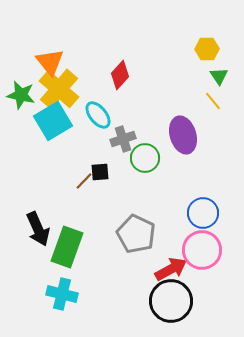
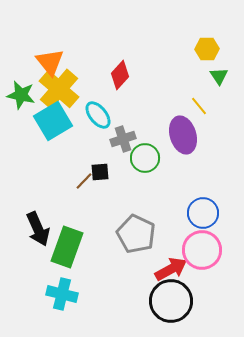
yellow line: moved 14 px left, 5 px down
